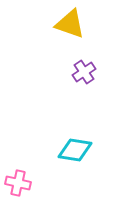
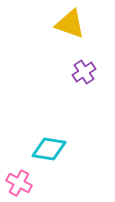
cyan diamond: moved 26 px left, 1 px up
pink cross: moved 1 px right; rotated 15 degrees clockwise
